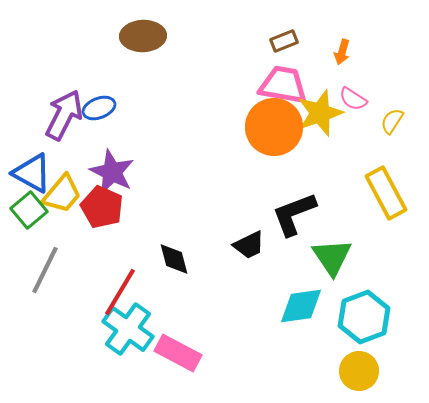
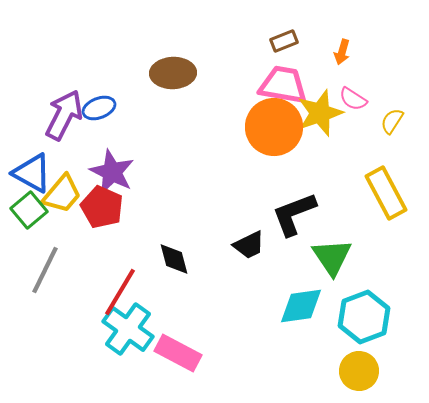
brown ellipse: moved 30 px right, 37 px down
